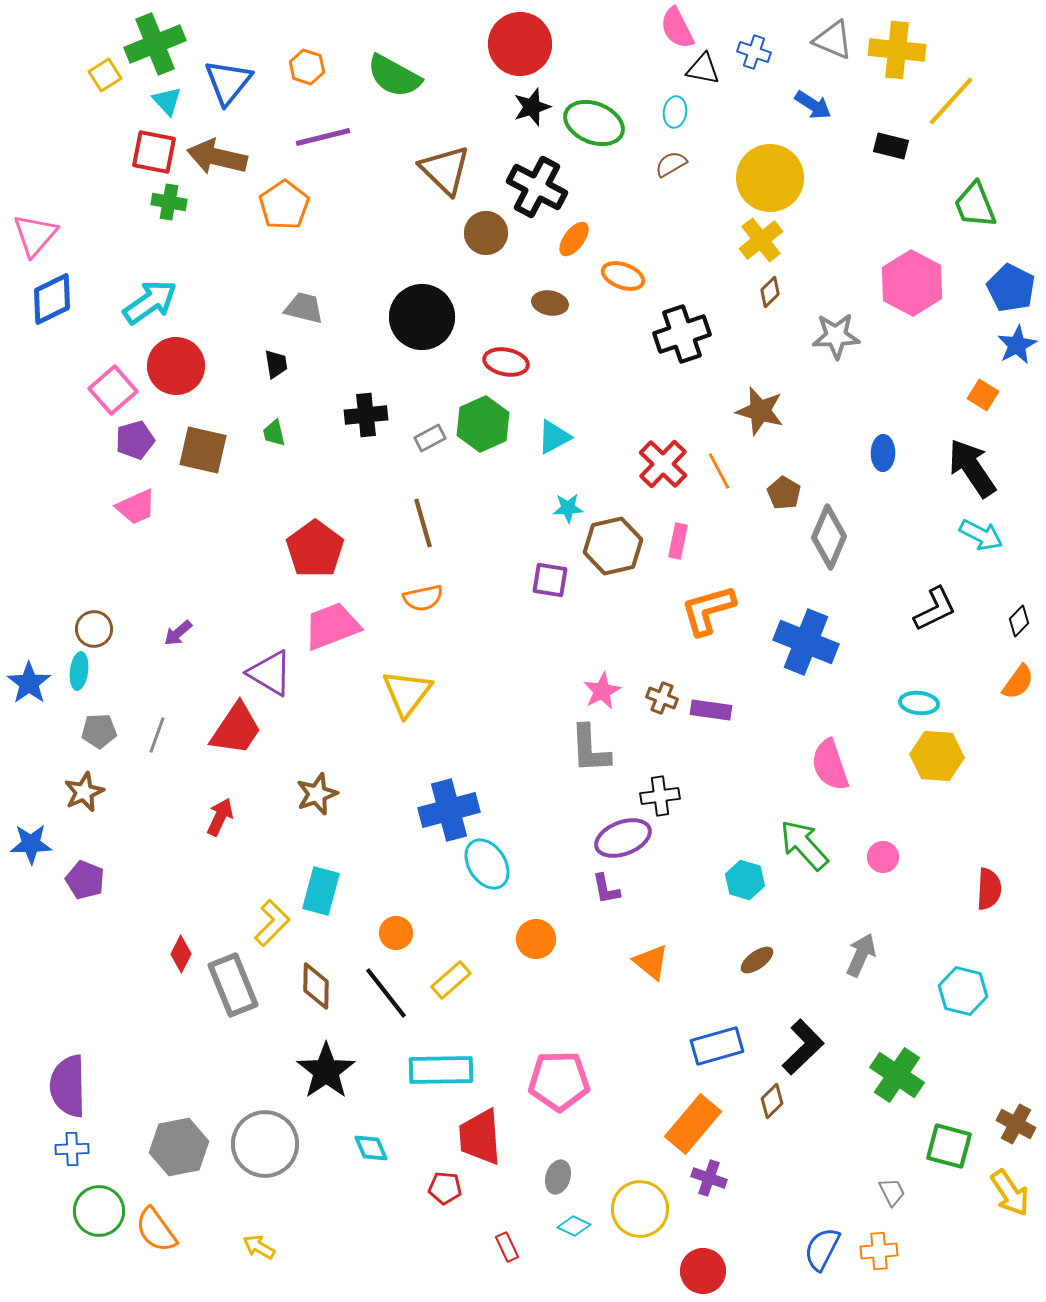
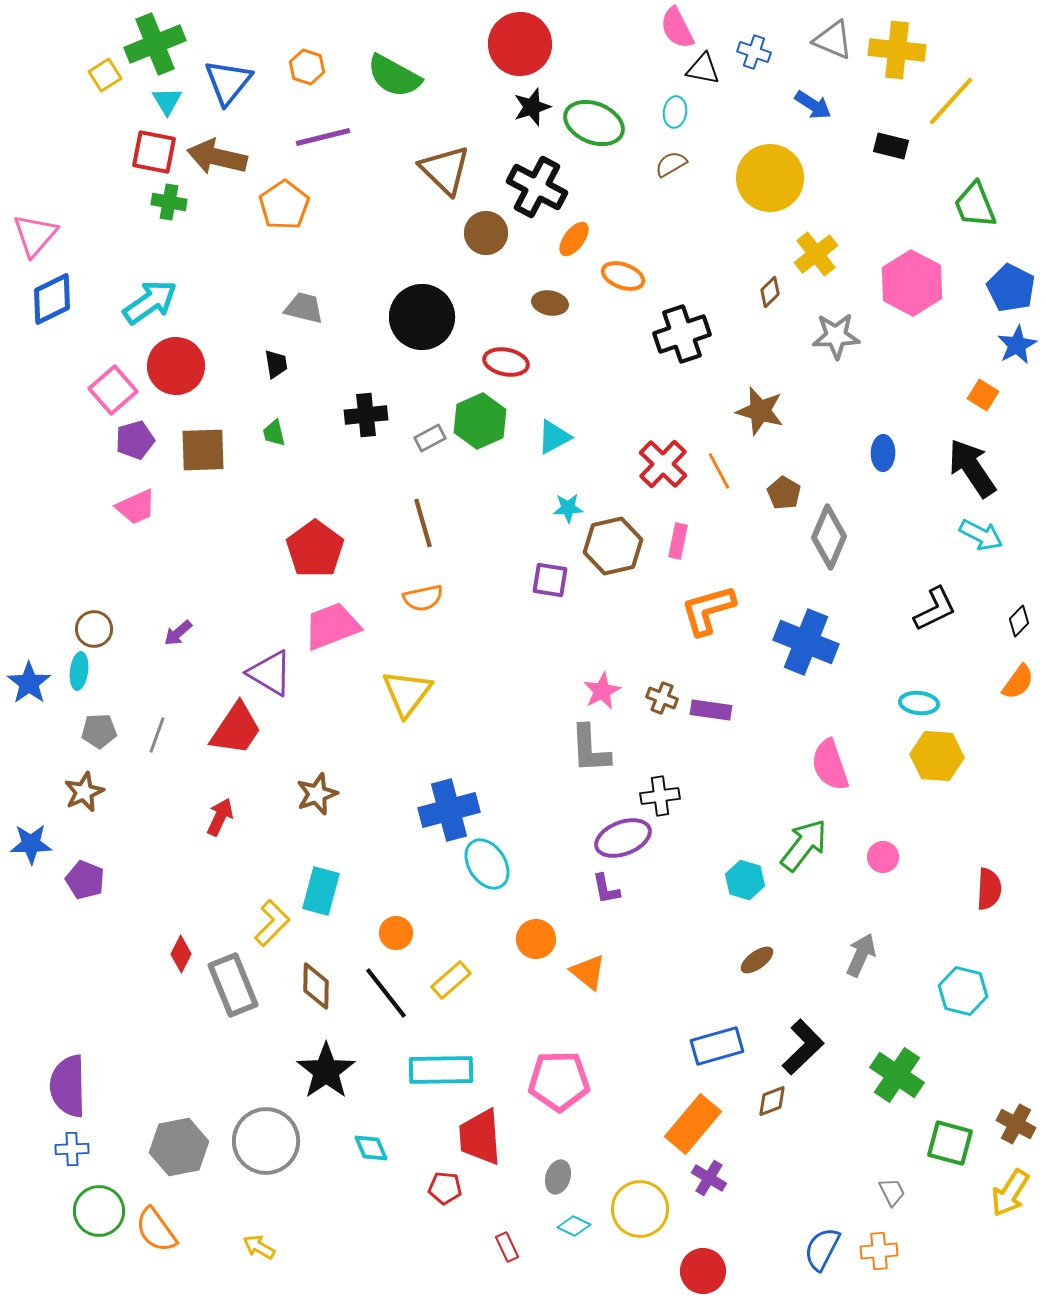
cyan triangle at (167, 101): rotated 12 degrees clockwise
yellow cross at (761, 240): moved 55 px right, 14 px down
green hexagon at (483, 424): moved 3 px left, 3 px up
brown square at (203, 450): rotated 15 degrees counterclockwise
green arrow at (804, 845): rotated 80 degrees clockwise
orange triangle at (651, 962): moved 63 px left, 10 px down
brown diamond at (772, 1101): rotated 24 degrees clockwise
gray circle at (265, 1144): moved 1 px right, 3 px up
green square at (949, 1146): moved 1 px right, 3 px up
purple cross at (709, 1178): rotated 12 degrees clockwise
yellow arrow at (1010, 1193): rotated 66 degrees clockwise
